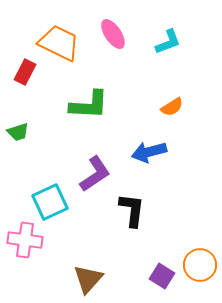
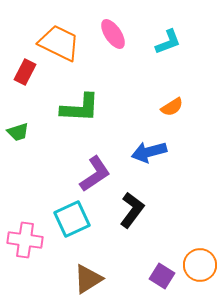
green L-shape: moved 9 px left, 3 px down
cyan square: moved 22 px right, 17 px down
black L-shape: rotated 30 degrees clockwise
brown triangle: rotated 16 degrees clockwise
